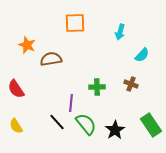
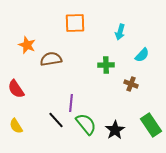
green cross: moved 9 px right, 22 px up
black line: moved 1 px left, 2 px up
